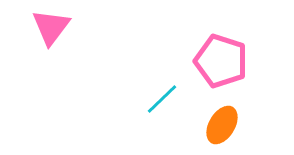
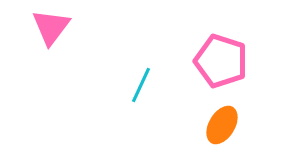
cyan line: moved 21 px left, 14 px up; rotated 21 degrees counterclockwise
